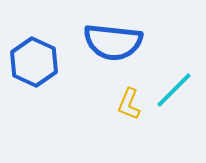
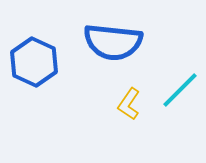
cyan line: moved 6 px right
yellow L-shape: rotated 12 degrees clockwise
